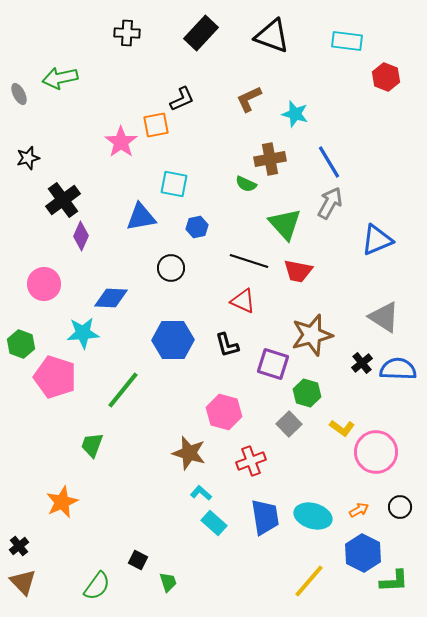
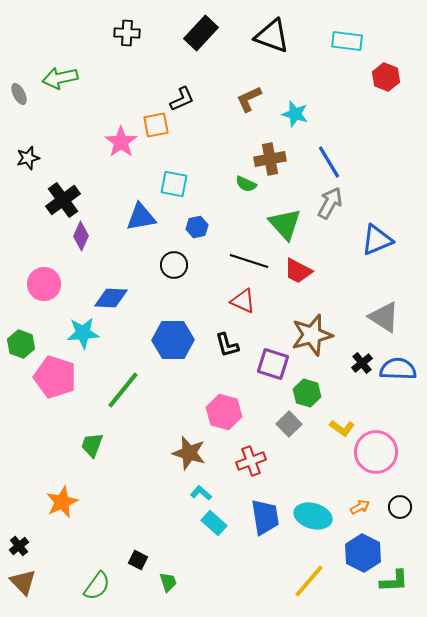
black circle at (171, 268): moved 3 px right, 3 px up
red trapezoid at (298, 271): rotated 16 degrees clockwise
orange arrow at (359, 510): moved 1 px right, 3 px up
